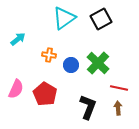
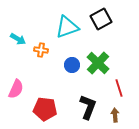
cyan triangle: moved 3 px right, 9 px down; rotated 15 degrees clockwise
cyan arrow: rotated 70 degrees clockwise
orange cross: moved 8 px left, 5 px up
blue circle: moved 1 px right
red line: rotated 60 degrees clockwise
red pentagon: moved 15 px down; rotated 25 degrees counterclockwise
brown arrow: moved 3 px left, 7 px down
